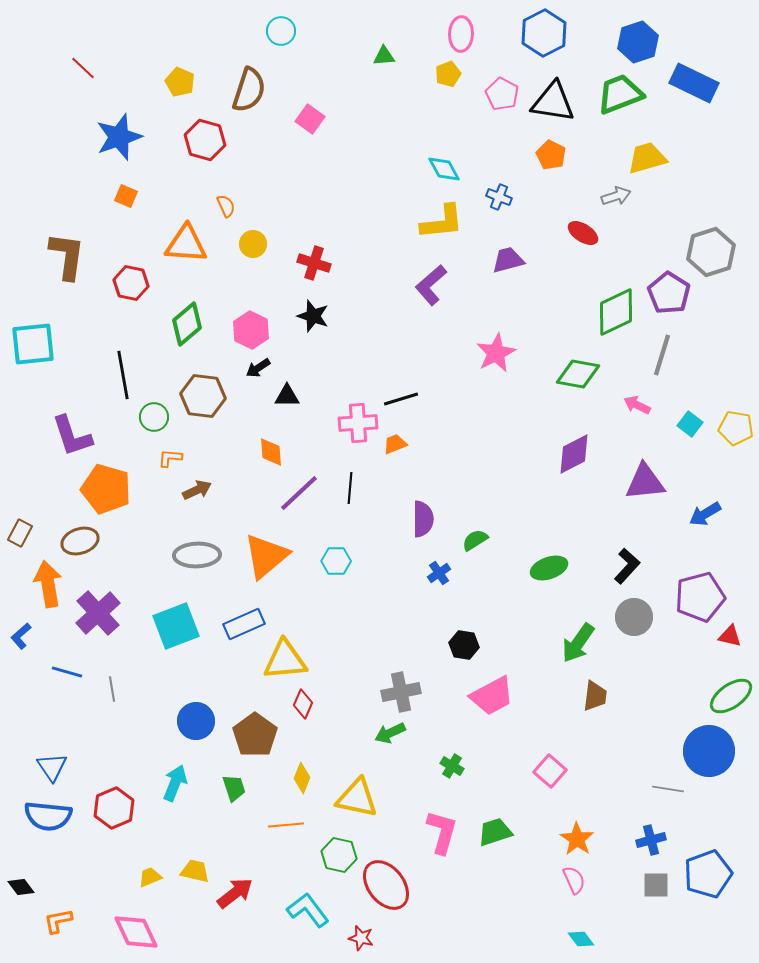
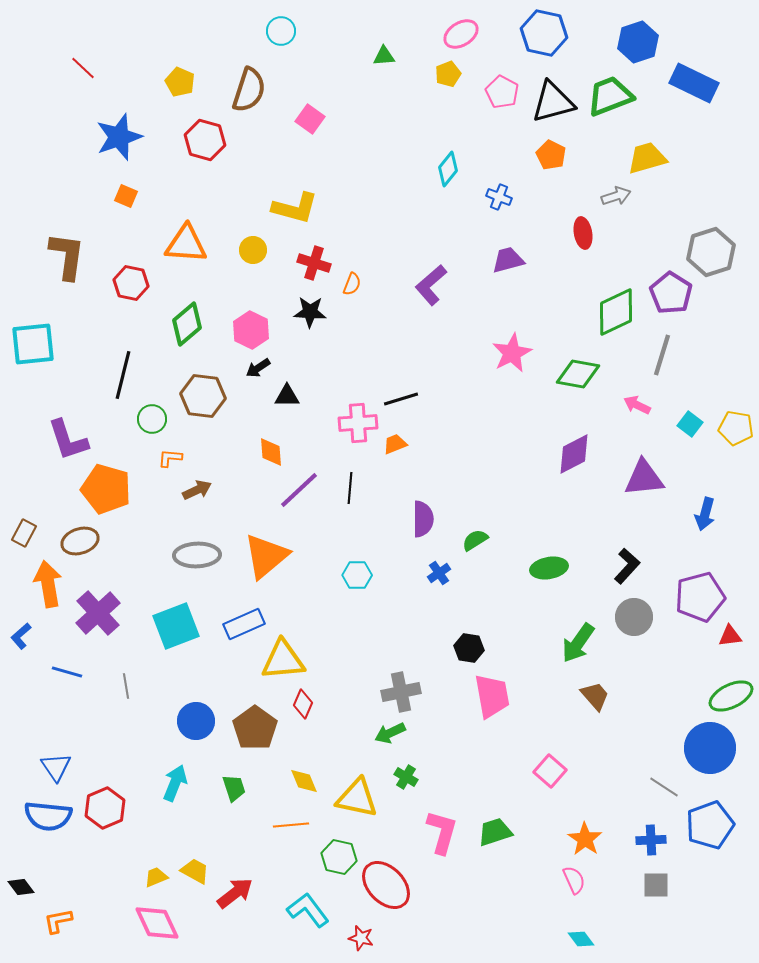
blue hexagon at (544, 33): rotated 21 degrees counterclockwise
pink ellipse at (461, 34): rotated 56 degrees clockwise
pink pentagon at (502, 94): moved 2 px up
green trapezoid at (620, 94): moved 10 px left, 2 px down
black triangle at (553, 102): rotated 24 degrees counterclockwise
cyan diamond at (444, 169): moved 4 px right; rotated 68 degrees clockwise
orange semicircle at (226, 206): moved 126 px right, 78 px down; rotated 45 degrees clockwise
yellow L-shape at (442, 222): moved 147 px left, 14 px up; rotated 21 degrees clockwise
red ellipse at (583, 233): rotated 48 degrees clockwise
yellow circle at (253, 244): moved 6 px down
purple pentagon at (669, 293): moved 2 px right
black star at (313, 316): moved 3 px left, 4 px up; rotated 16 degrees counterclockwise
pink star at (496, 353): moved 16 px right
black line at (123, 375): rotated 24 degrees clockwise
green circle at (154, 417): moved 2 px left, 2 px down
purple L-shape at (72, 436): moved 4 px left, 4 px down
purple triangle at (645, 482): moved 1 px left, 4 px up
purple line at (299, 493): moved 3 px up
blue arrow at (705, 514): rotated 44 degrees counterclockwise
brown rectangle at (20, 533): moved 4 px right
cyan hexagon at (336, 561): moved 21 px right, 14 px down
green ellipse at (549, 568): rotated 9 degrees clockwise
red triangle at (730, 636): rotated 20 degrees counterclockwise
black hexagon at (464, 645): moved 5 px right, 3 px down
yellow triangle at (285, 660): moved 2 px left
gray line at (112, 689): moved 14 px right, 3 px up
pink trapezoid at (492, 696): rotated 72 degrees counterclockwise
brown trapezoid at (595, 696): rotated 48 degrees counterclockwise
green ellipse at (731, 696): rotated 9 degrees clockwise
brown pentagon at (255, 735): moved 7 px up
blue circle at (709, 751): moved 1 px right, 3 px up
green cross at (452, 766): moved 46 px left, 11 px down
blue triangle at (52, 767): moved 4 px right
yellow diamond at (302, 778): moved 2 px right, 3 px down; rotated 44 degrees counterclockwise
gray line at (668, 789): moved 4 px left, 2 px up; rotated 24 degrees clockwise
red hexagon at (114, 808): moved 9 px left
orange line at (286, 825): moved 5 px right
orange star at (577, 839): moved 8 px right
blue cross at (651, 840): rotated 12 degrees clockwise
green hexagon at (339, 855): moved 2 px down
yellow trapezoid at (195, 871): rotated 16 degrees clockwise
blue pentagon at (708, 874): moved 2 px right, 49 px up
yellow trapezoid at (150, 877): moved 6 px right
red ellipse at (386, 885): rotated 6 degrees counterclockwise
pink diamond at (136, 932): moved 21 px right, 9 px up
